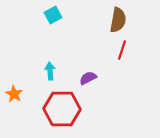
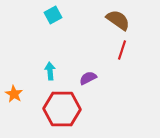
brown semicircle: rotated 65 degrees counterclockwise
